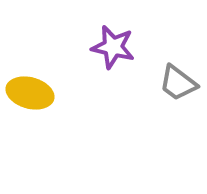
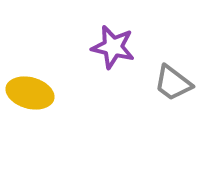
gray trapezoid: moved 5 px left
